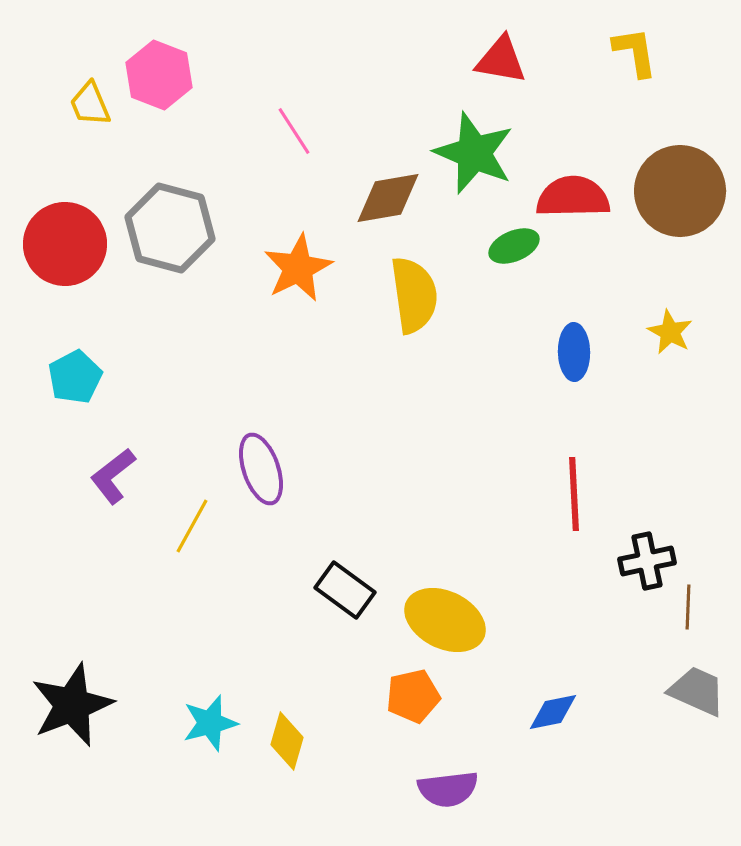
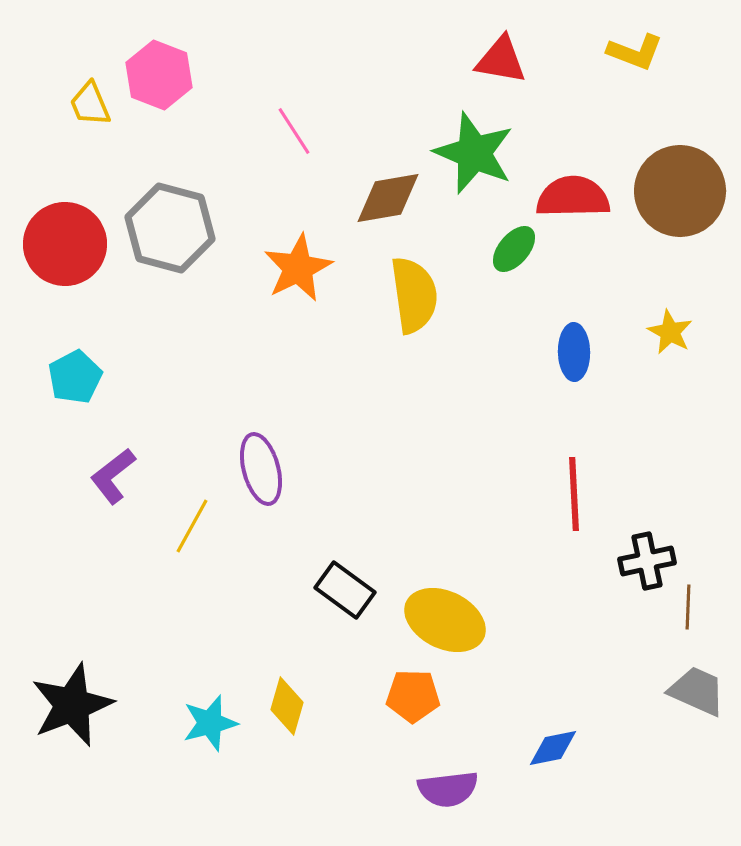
yellow L-shape: rotated 120 degrees clockwise
green ellipse: moved 3 px down; rotated 27 degrees counterclockwise
purple ellipse: rotated 4 degrees clockwise
orange pentagon: rotated 14 degrees clockwise
blue diamond: moved 36 px down
yellow diamond: moved 35 px up
